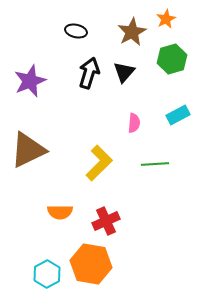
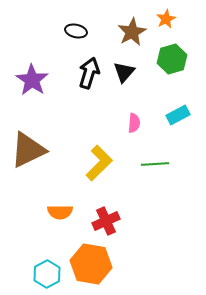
purple star: moved 2 px right, 1 px up; rotated 16 degrees counterclockwise
